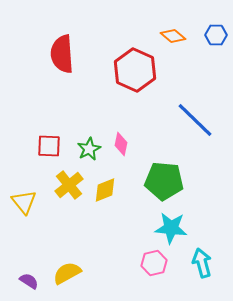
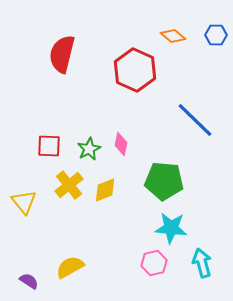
red semicircle: rotated 18 degrees clockwise
yellow semicircle: moved 3 px right, 6 px up
